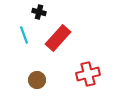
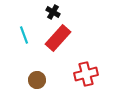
black cross: moved 14 px right; rotated 16 degrees clockwise
red cross: moved 2 px left
